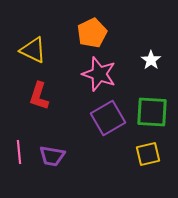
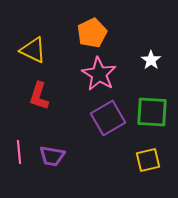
pink star: rotated 12 degrees clockwise
yellow square: moved 6 px down
